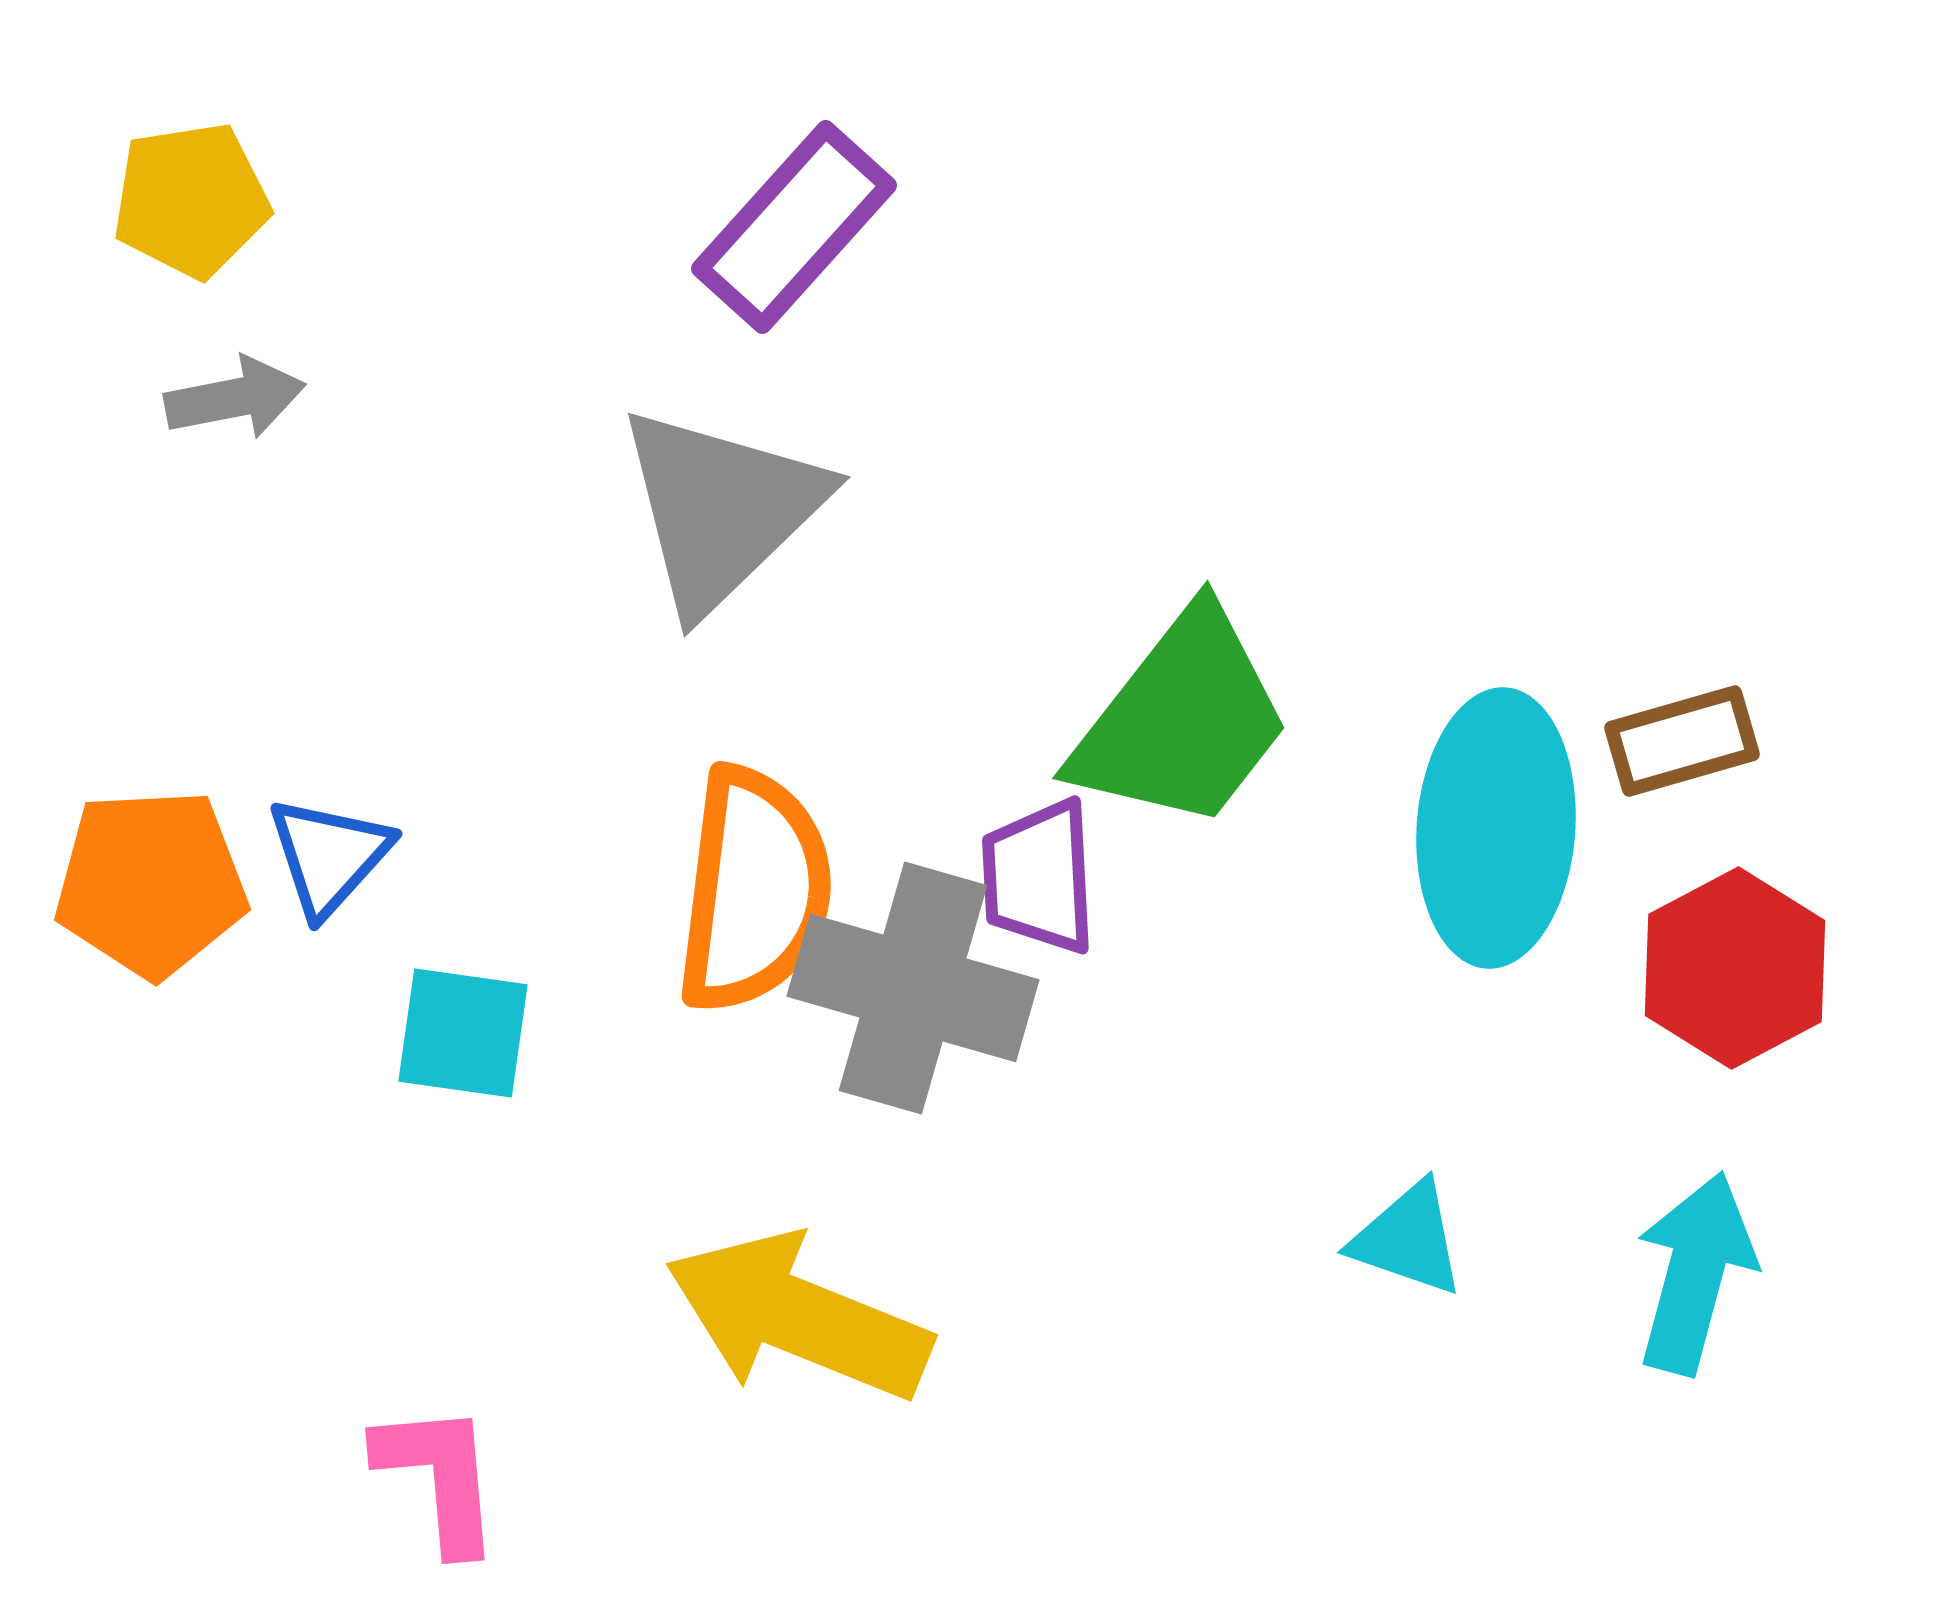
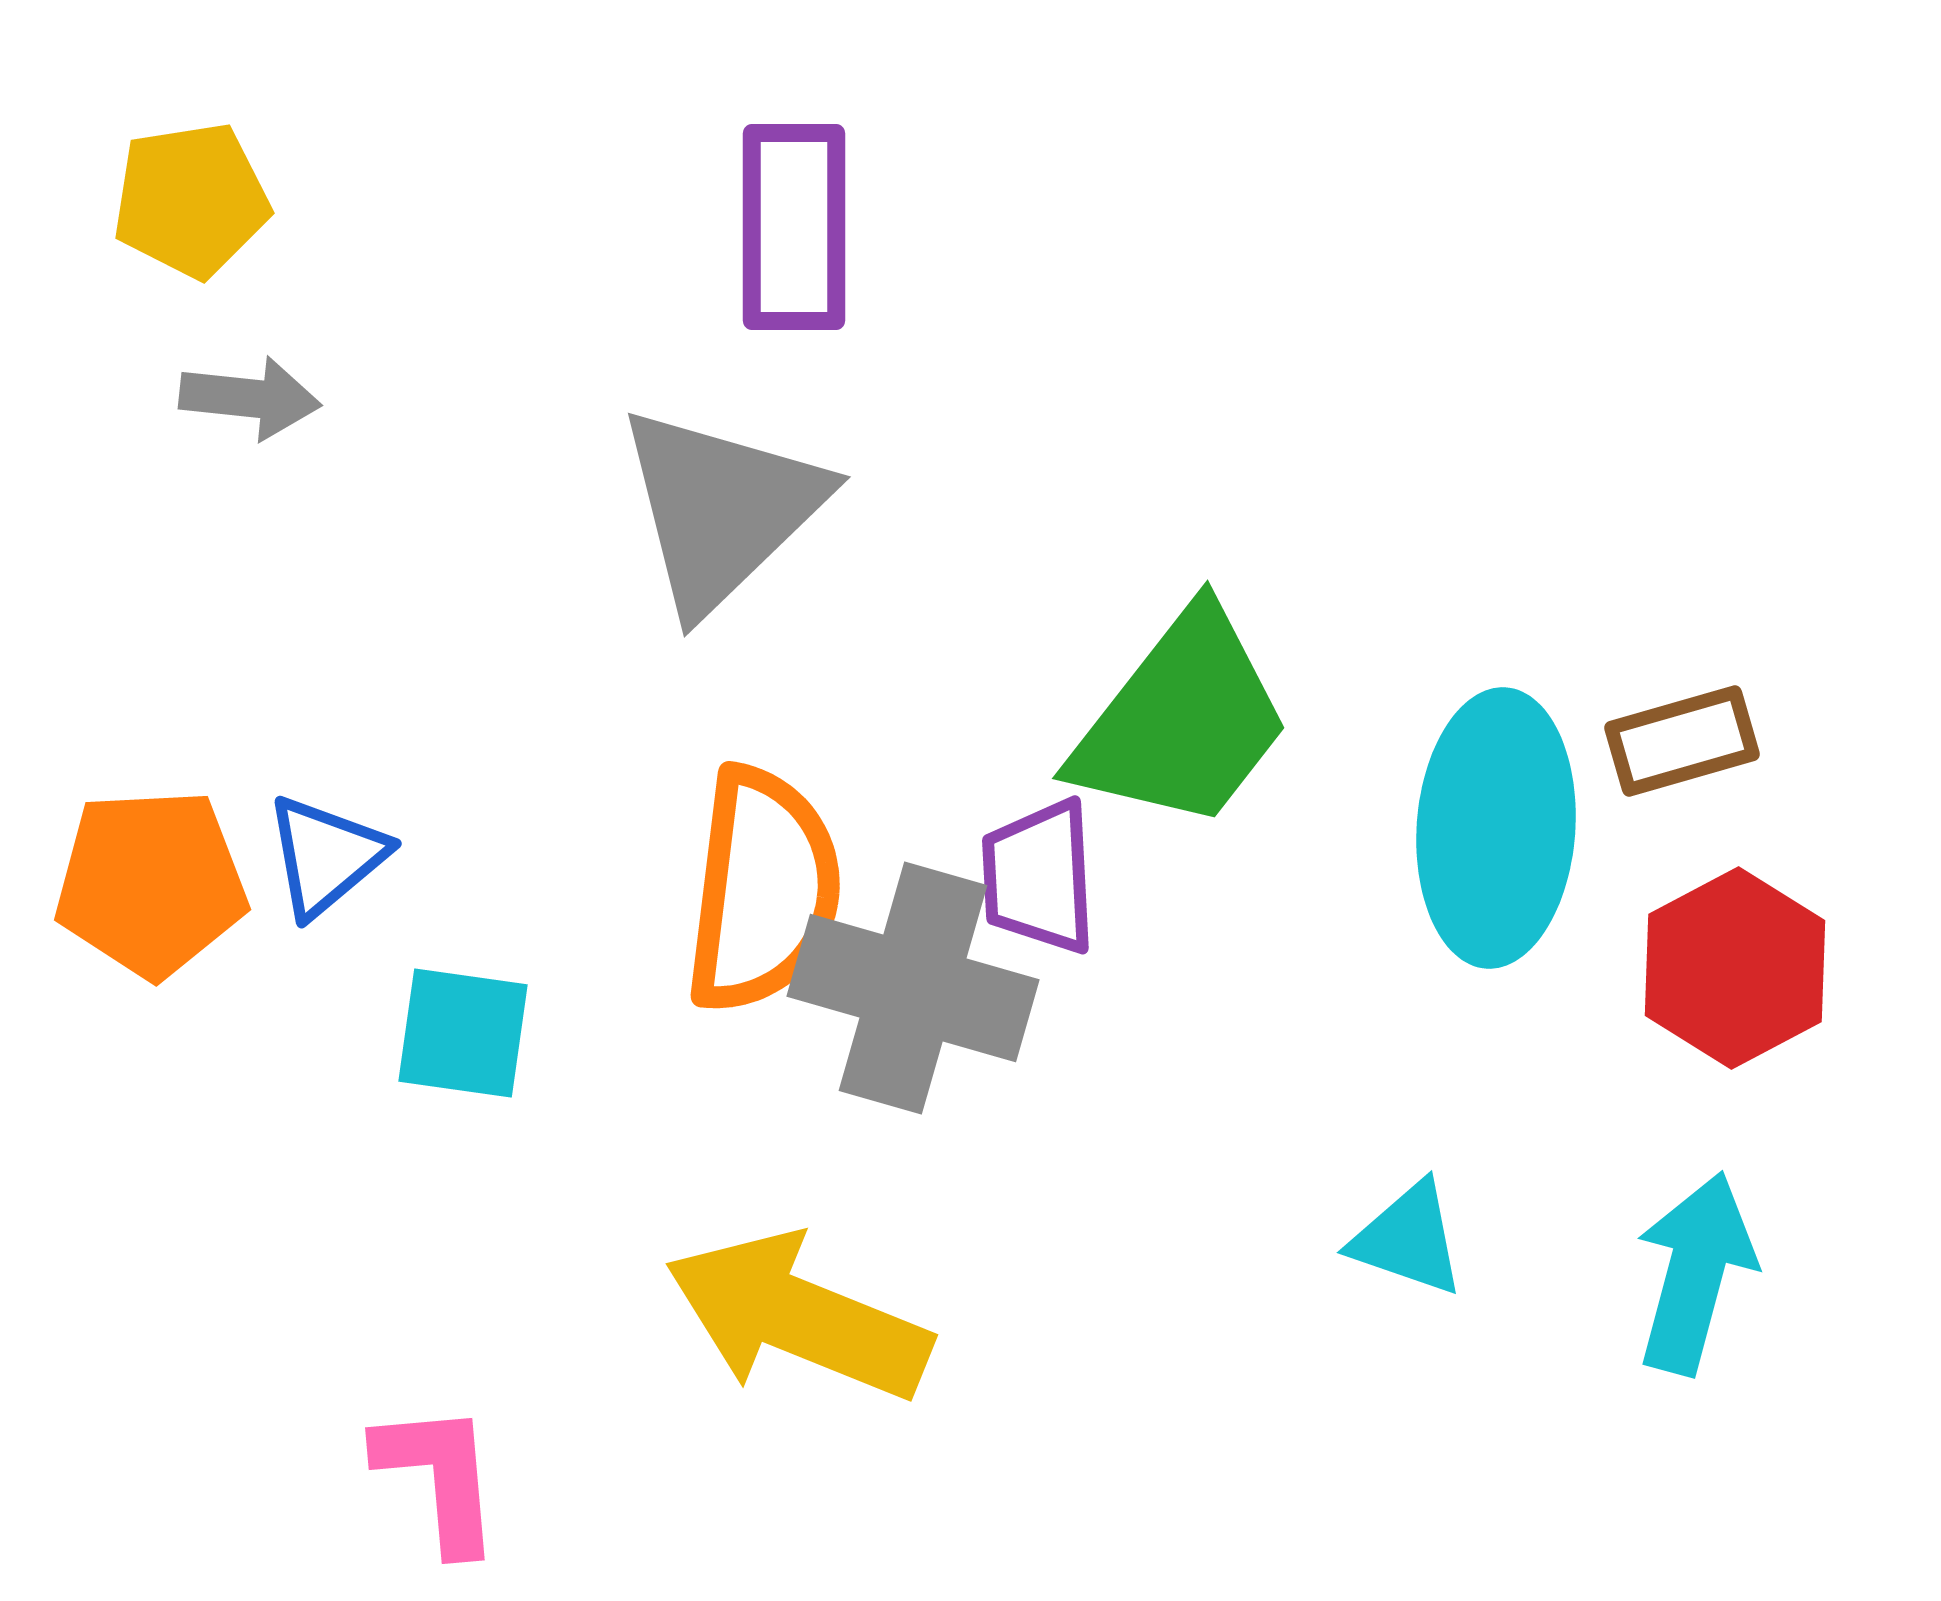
purple rectangle: rotated 42 degrees counterclockwise
gray arrow: moved 15 px right; rotated 17 degrees clockwise
blue triangle: moved 3 px left; rotated 8 degrees clockwise
orange semicircle: moved 9 px right
